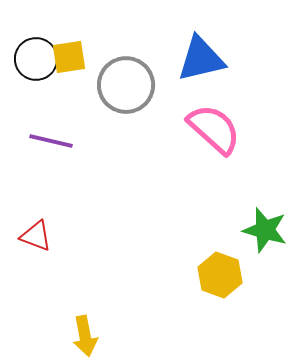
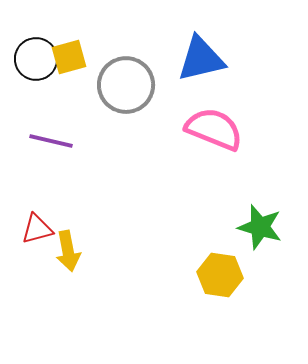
yellow square: rotated 6 degrees counterclockwise
pink semicircle: rotated 20 degrees counterclockwise
green star: moved 5 px left, 3 px up
red triangle: moved 1 px right, 7 px up; rotated 36 degrees counterclockwise
yellow hexagon: rotated 12 degrees counterclockwise
yellow arrow: moved 17 px left, 85 px up
